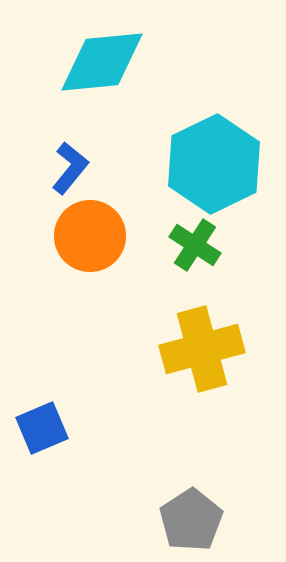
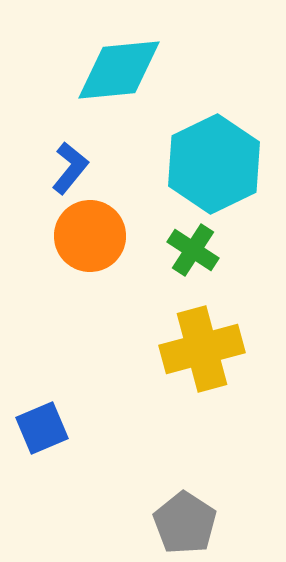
cyan diamond: moved 17 px right, 8 px down
green cross: moved 2 px left, 5 px down
gray pentagon: moved 6 px left, 3 px down; rotated 6 degrees counterclockwise
